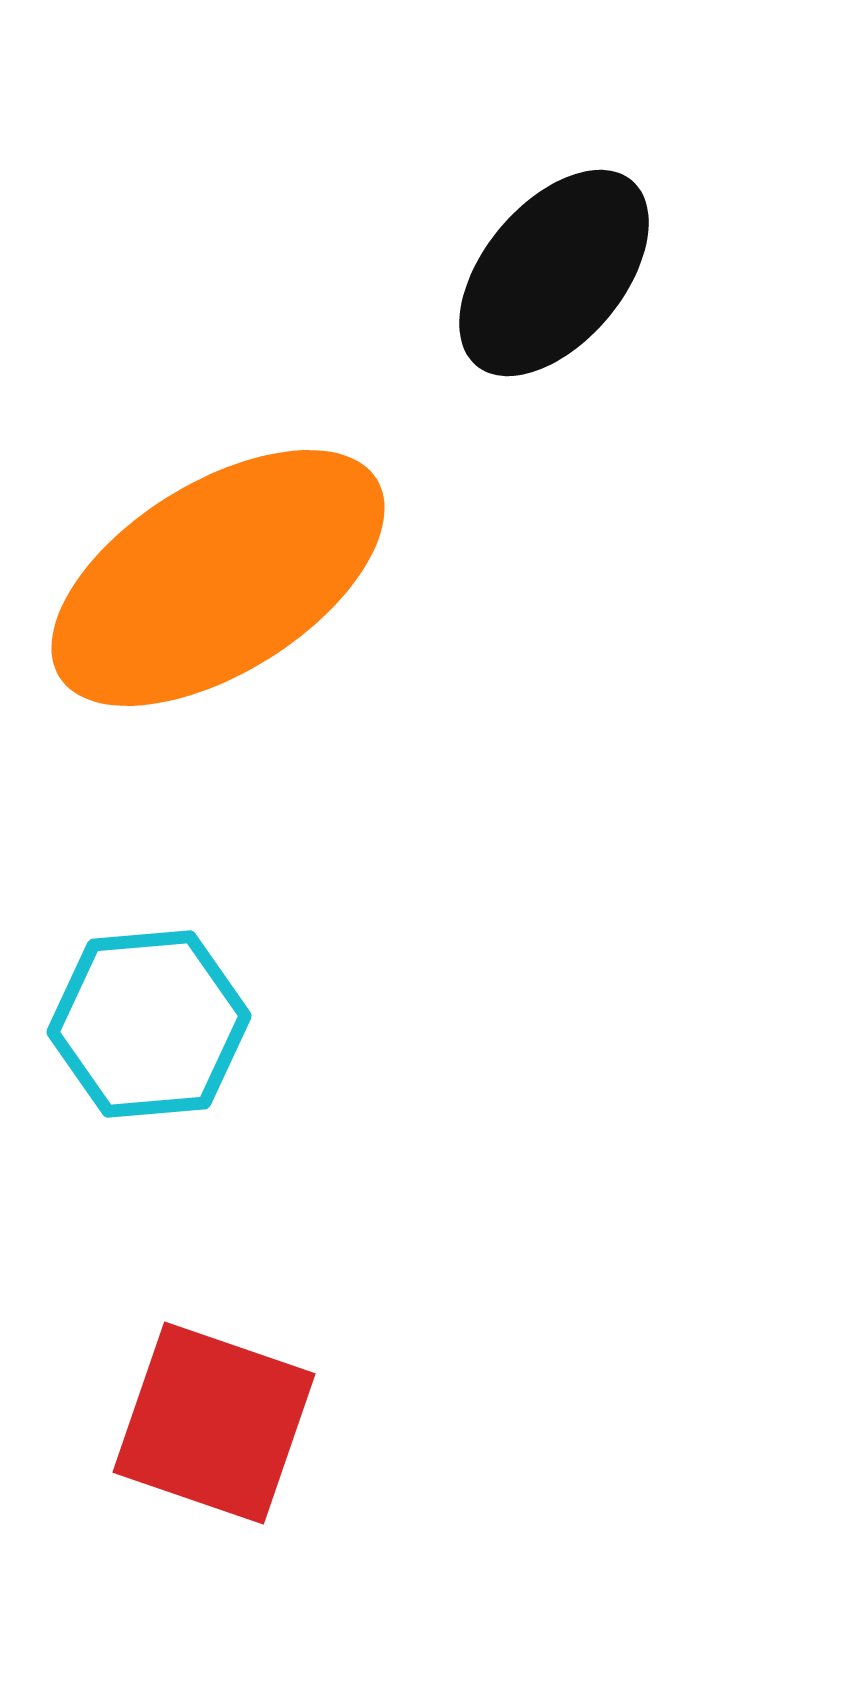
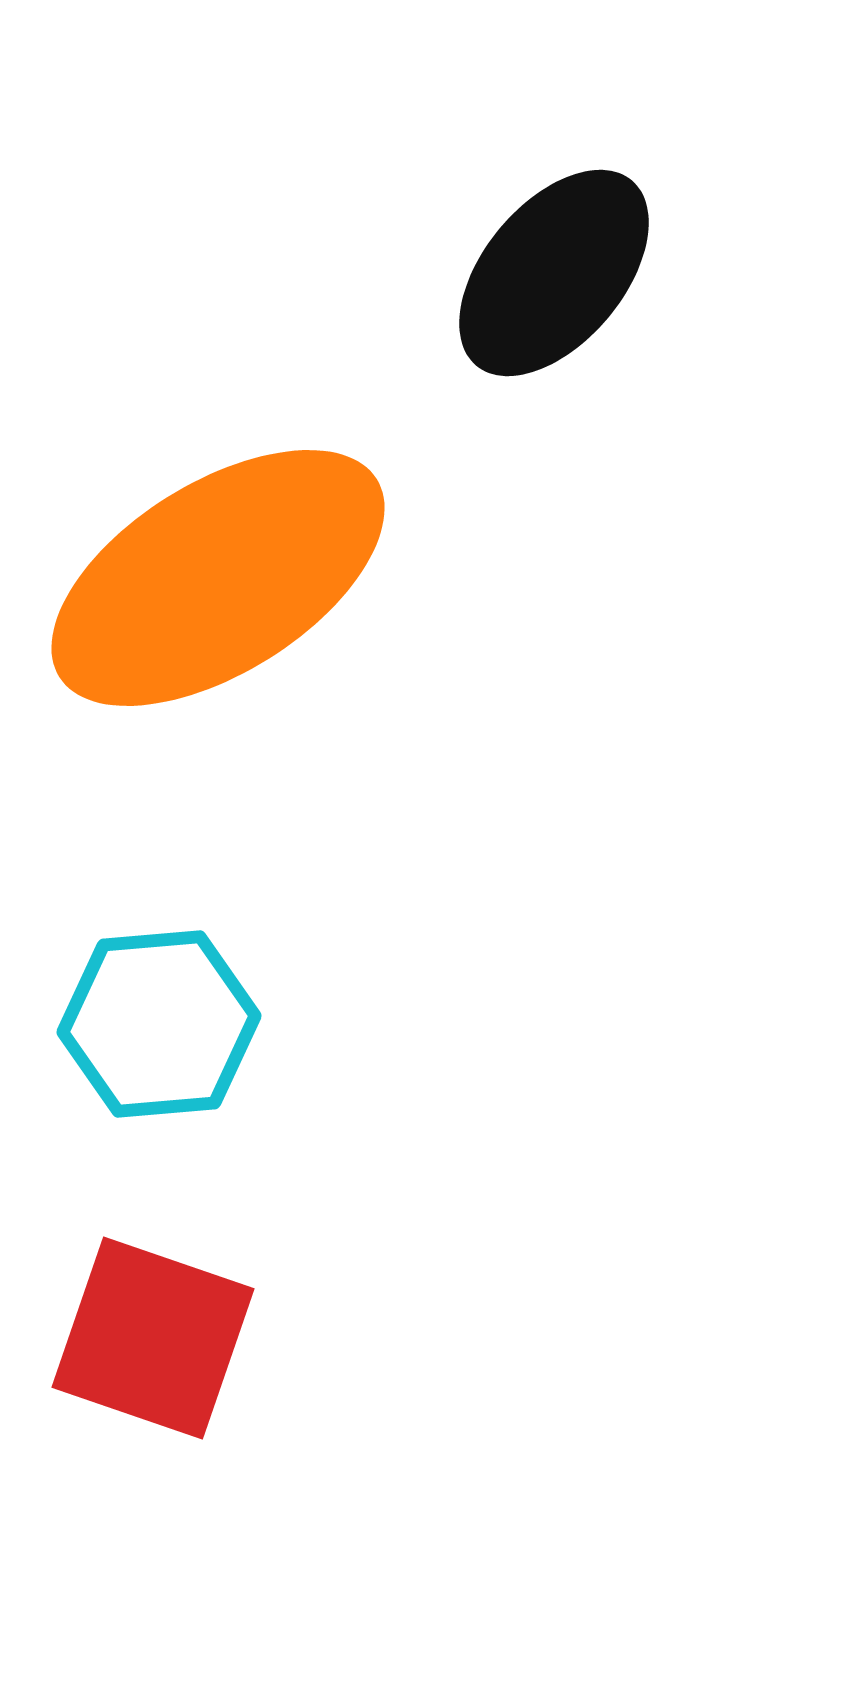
cyan hexagon: moved 10 px right
red square: moved 61 px left, 85 px up
